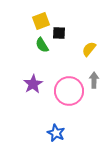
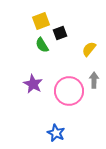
black square: moved 1 px right; rotated 24 degrees counterclockwise
purple star: rotated 12 degrees counterclockwise
